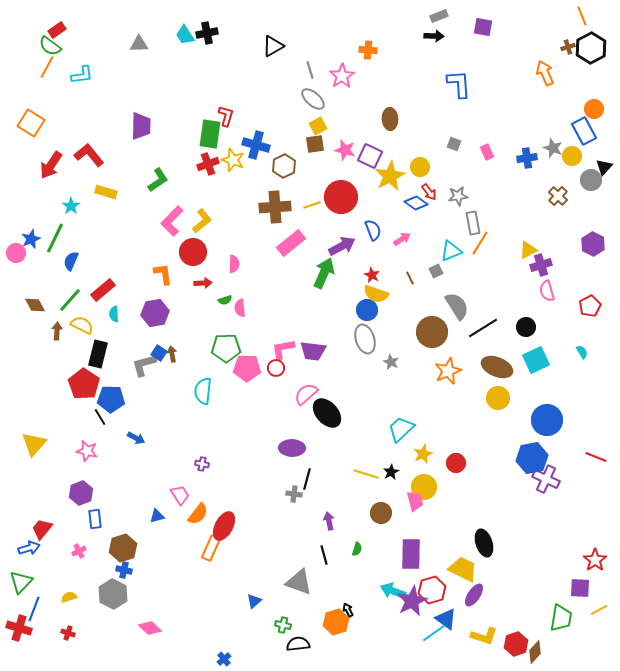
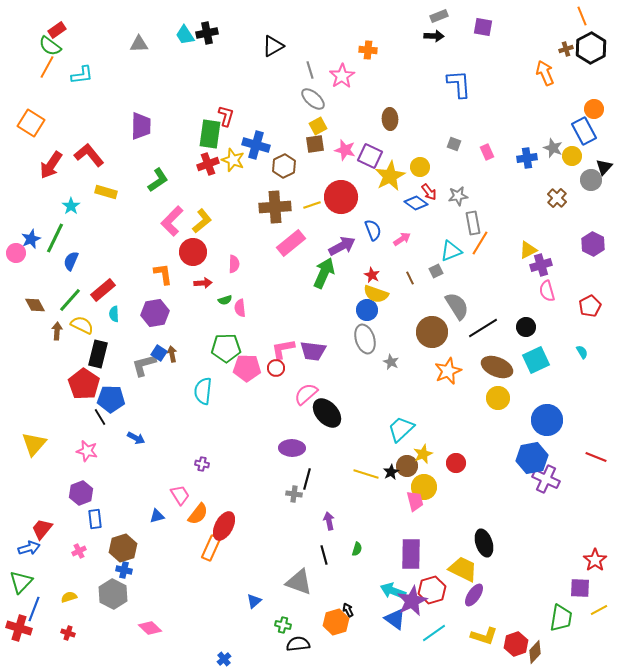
brown cross at (568, 47): moved 2 px left, 2 px down
brown cross at (558, 196): moved 1 px left, 2 px down
brown circle at (381, 513): moved 26 px right, 47 px up
blue triangle at (446, 619): moved 51 px left
